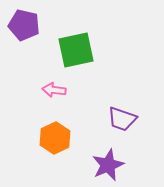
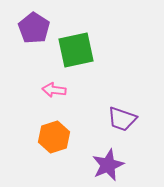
purple pentagon: moved 10 px right, 3 px down; rotated 20 degrees clockwise
orange hexagon: moved 1 px left, 1 px up; rotated 8 degrees clockwise
